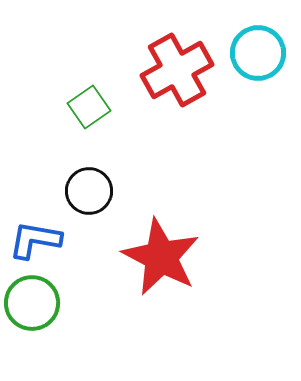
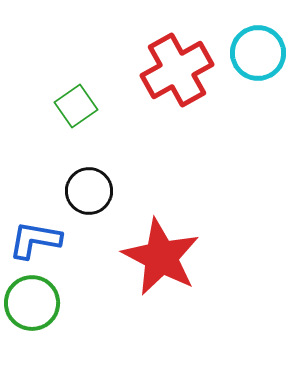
green square: moved 13 px left, 1 px up
